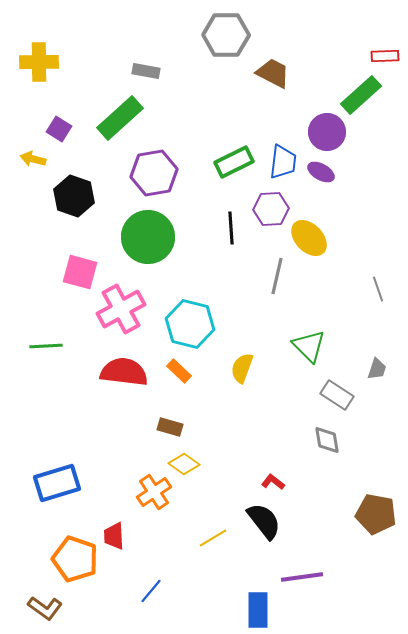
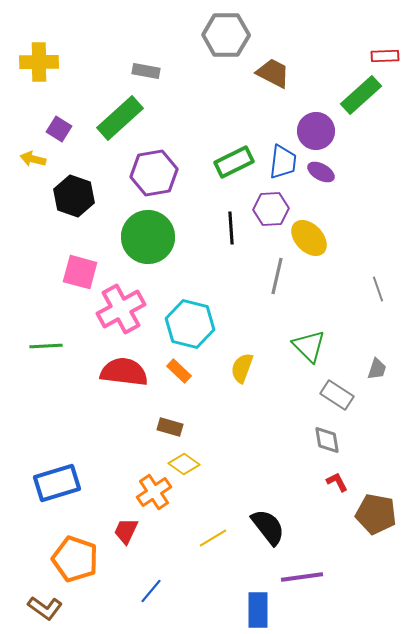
purple circle at (327, 132): moved 11 px left, 1 px up
red L-shape at (273, 482): moved 64 px right; rotated 25 degrees clockwise
black semicircle at (264, 521): moved 4 px right, 6 px down
red trapezoid at (114, 536): moved 12 px right, 5 px up; rotated 28 degrees clockwise
